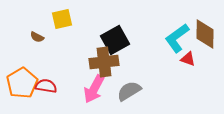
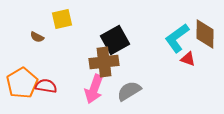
pink arrow: rotated 8 degrees counterclockwise
